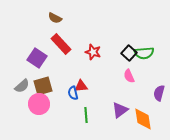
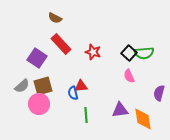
purple triangle: rotated 30 degrees clockwise
